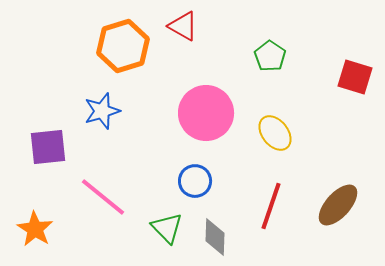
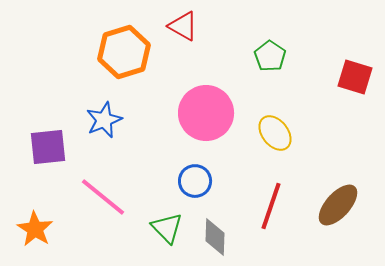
orange hexagon: moved 1 px right, 6 px down
blue star: moved 2 px right, 9 px down; rotated 6 degrees counterclockwise
